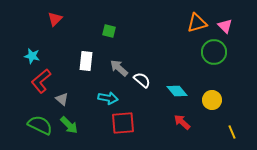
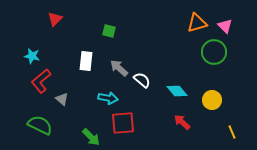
green arrow: moved 22 px right, 12 px down
